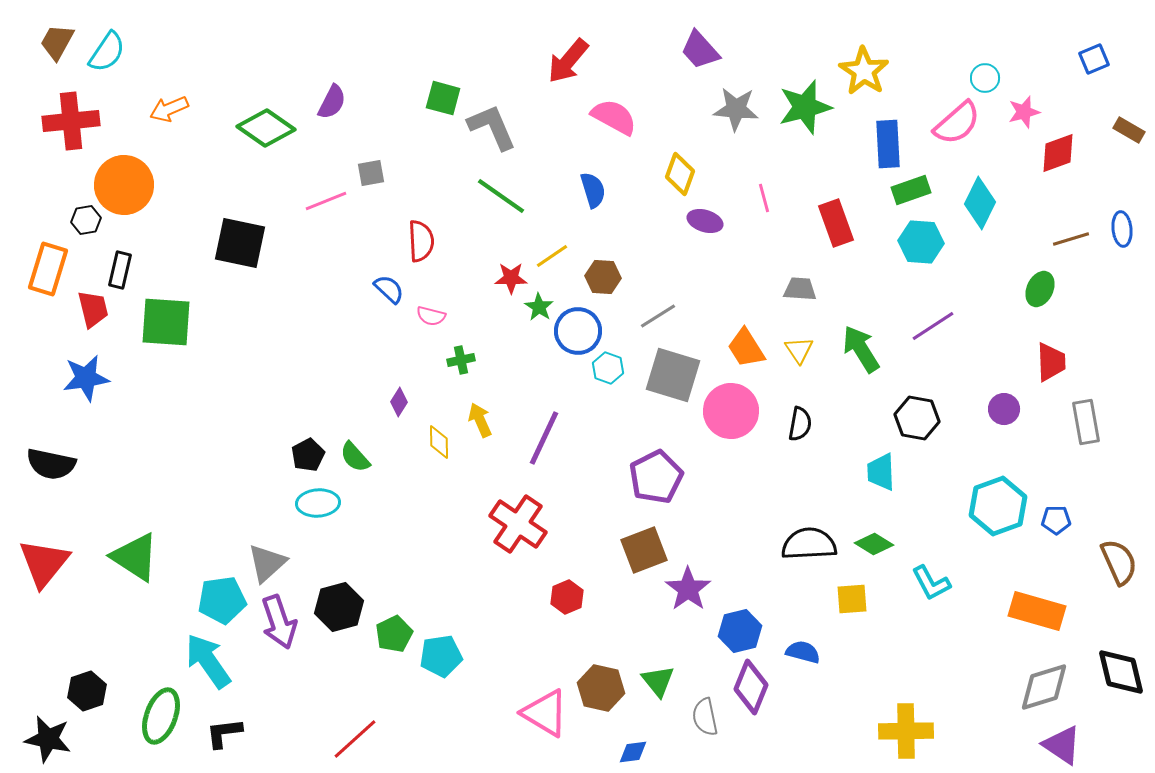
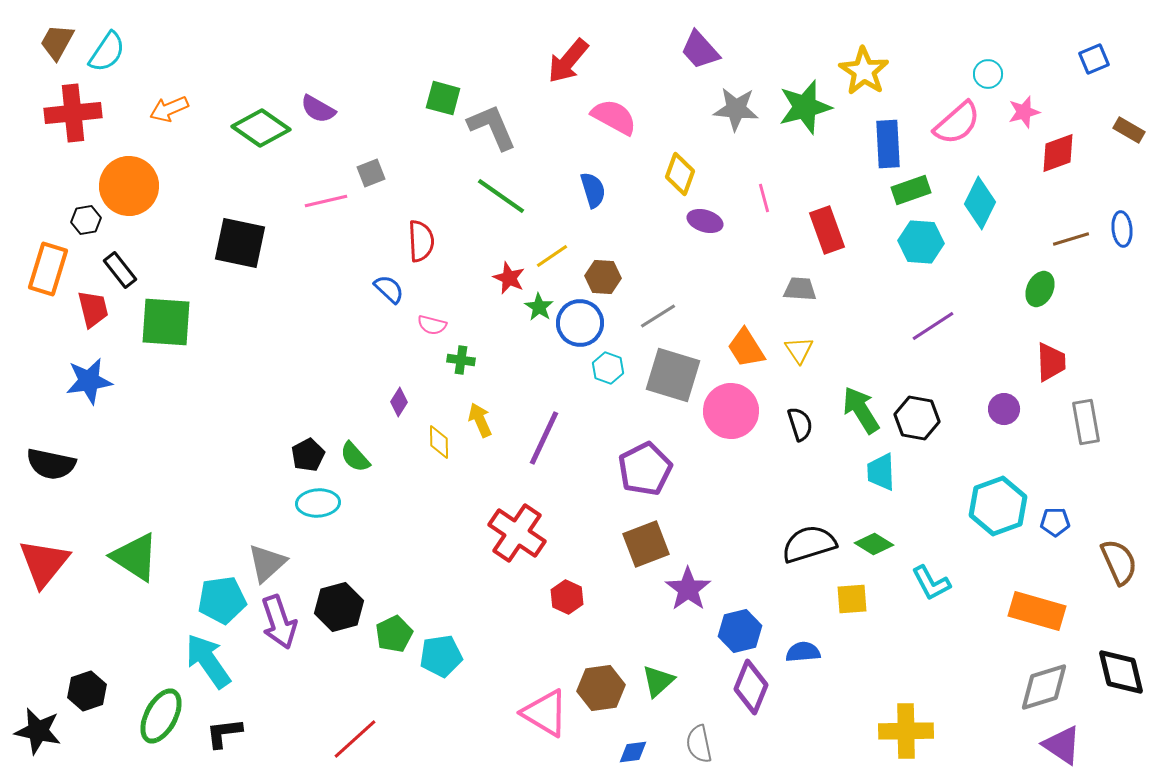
cyan circle at (985, 78): moved 3 px right, 4 px up
purple semicircle at (332, 102): moved 14 px left, 7 px down; rotated 93 degrees clockwise
red cross at (71, 121): moved 2 px right, 8 px up
green diamond at (266, 128): moved 5 px left
gray square at (371, 173): rotated 12 degrees counterclockwise
orange circle at (124, 185): moved 5 px right, 1 px down
pink line at (326, 201): rotated 9 degrees clockwise
red rectangle at (836, 223): moved 9 px left, 7 px down
black rectangle at (120, 270): rotated 51 degrees counterclockwise
red star at (511, 278): moved 2 px left; rotated 24 degrees clockwise
pink semicircle at (431, 316): moved 1 px right, 9 px down
blue circle at (578, 331): moved 2 px right, 8 px up
green arrow at (861, 349): moved 61 px down
green cross at (461, 360): rotated 20 degrees clockwise
blue star at (86, 378): moved 3 px right, 3 px down
black semicircle at (800, 424): rotated 28 degrees counterclockwise
purple pentagon at (656, 477): moved 11 px left, 8 px up
blue pentagon at (1056, 520): moved 1 px left, 2 px down
red cross at (518, 524): moved 1 px left, 9 px down
black semicircle at (809, 544): rotated 14 degrees counterclockwise
brown square at (644, 550): moved 2 px right, 6 px up
red hexagon at (567, 597): rotated 12 degrees counterclockwise
blue semicircle at (803, 652): rotated 20 degrees counterclockwise
green triangle at (658, 681): rotated 27 degrees clockwise
brown hexagon at (601, 688): rotated 21 degrees counterclockwise
green ellipse at (161, 716): rotated 8 degrees clockwise
gray semicircle at (705, 717): moved 6 px left, 27 px down
black star at (48, 739): moved 10 px left, 8 px up
